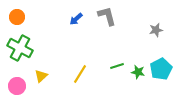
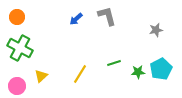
green line: moved 3 px left, 3 px up
green star: rotated 16 degrees counterclockwise
